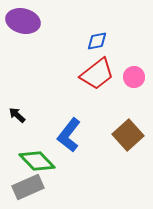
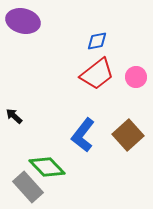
pink circle: moved 2 px right
black arrow: moved 3 px left, 1 px down
blue L-shape: moved 14 px right
green diamond: moved 10 px right, 6 px down
gray rectangle: rotated 72 degrees clockwise
